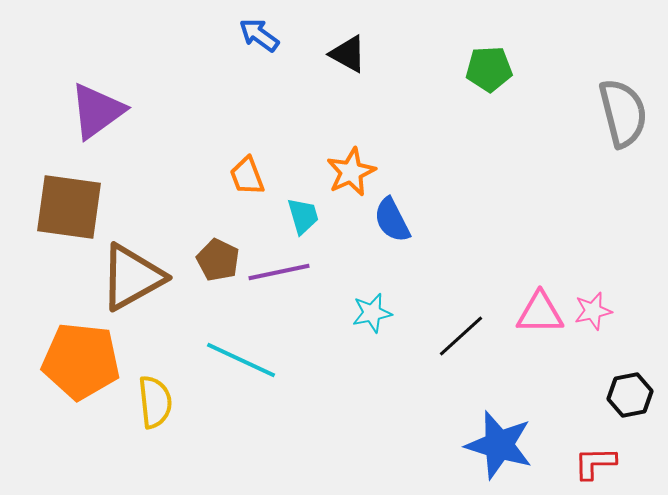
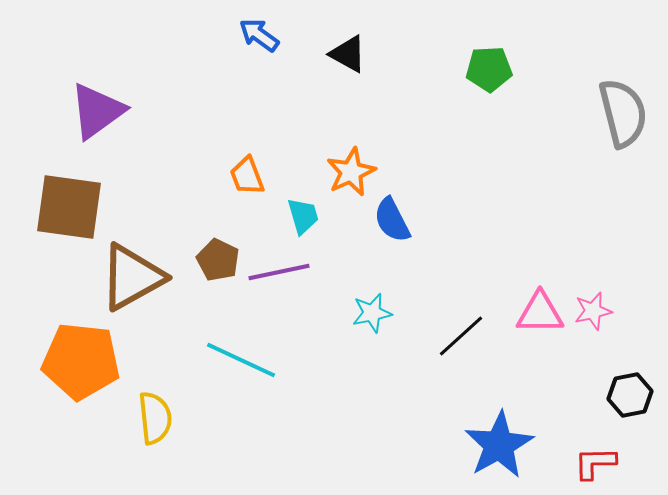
yellow semicircle: moved 16 px down
blue star: rotated 26 degrees clockwise
